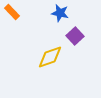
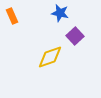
orange rectangle: moved 4 px down; rotated 21 degrees clockwise
